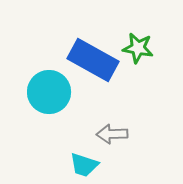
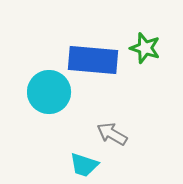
green star: moved 7 px right; rotated 8 degrees clockwise
blue rectangle: rotated 24 degrees counterclockwise
gray arrow: rotated 32 degrees clockwise
